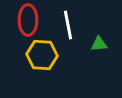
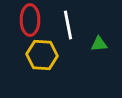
red ellipse: moved 2 px right
